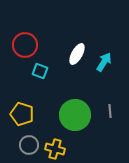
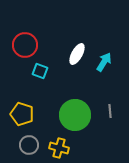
yellow cross: moved 4 px right, 1 px up
